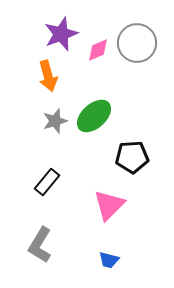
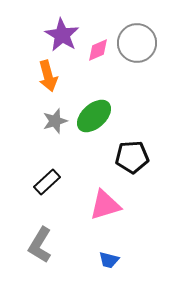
purple star: moved 1 px right, 1 px down; rotated 20 degrees counterclockwise
black rectangle: rotated 8 degrees clockwise
pink triangle: moved 4 px left; rotated 28 degrees clockwise
